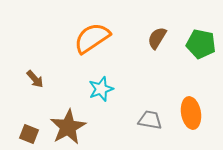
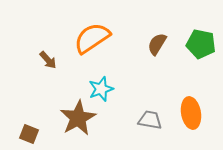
brown semicircle: moved 6 px down
brown arrow: moved 13 px right, 19 px up
brown star: moved 10 px right, 9 px up
